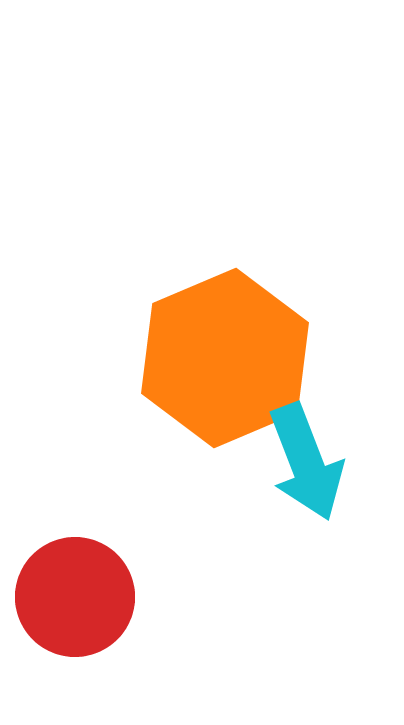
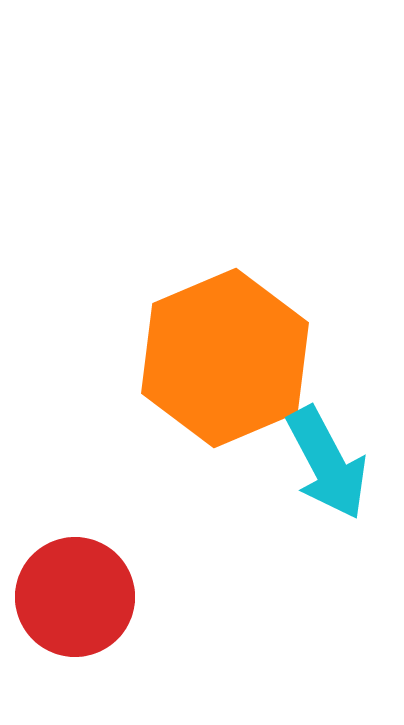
cyan arrow: moved 21 px right, 1 px down; rotated 7 degrees counterclockwise
